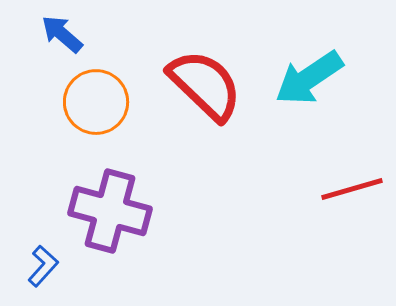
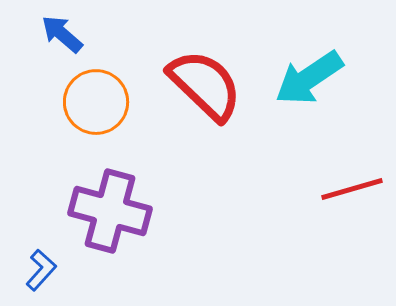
blue L-shape: moved 2 px left, 4 px down
